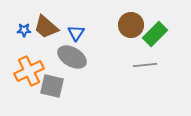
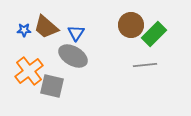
green rectangle: moved 1 px left
gray ellipse: moved 1 px right, 1 px up
orange cross: rotated 12 degrees counterclockwise
